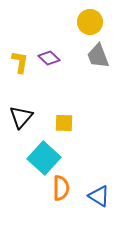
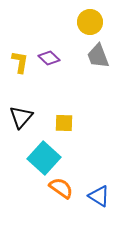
orange semicircle: rotated 55 degrees counterclockwise
